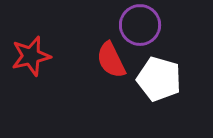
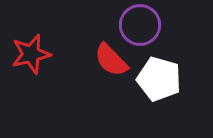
red star: moved 2 px up
red semicircle: rotated 18 degrees counterclockwise
